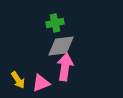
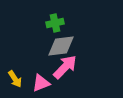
pink arrow: rotated 36 degrees clockwise
yellow arrow: moved 3 px left, 1 px up
